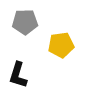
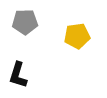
yellow pentagon: moved 16 px right, 9 px up
